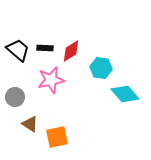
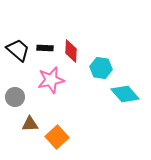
red diamond: rotated 55 degrees counterclockwise
brown triangle: rotated 36 degrees counterclockwise
orange square: rotated 30 degrees counterclockwise
